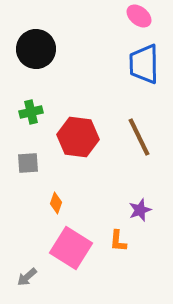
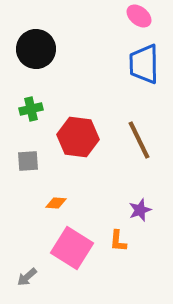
green cross: moved 3 px up
brown line: moved 3 px down
gray square: moved 2 px up
orange diamond: rotated 75 degrees clockwise
pink square: moved 1 px right
